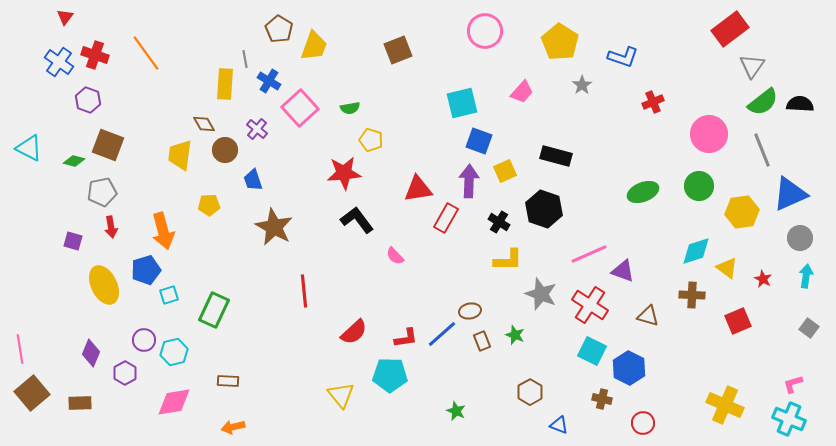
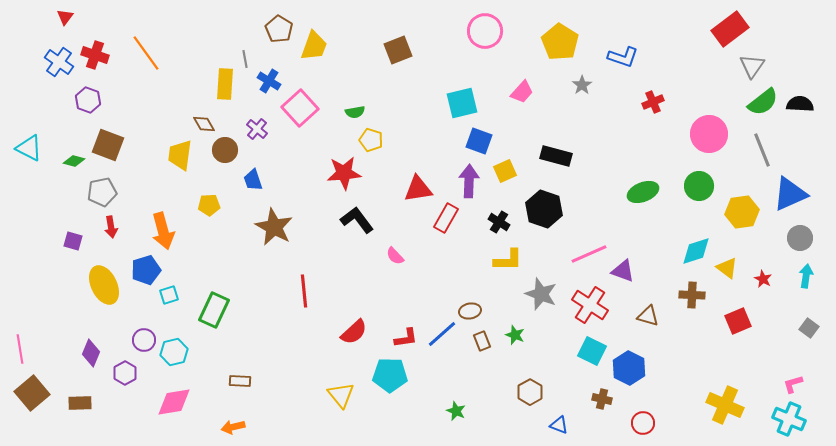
green semicircle at (350, 108): moved 5 px right, 4 px down
brown rectangle at (228, 381): moved 12 px right
